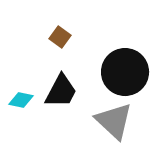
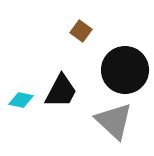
brown square: moved 21 px right, 6 px up
black circle: moved 2 px up
